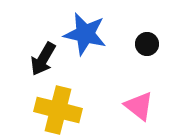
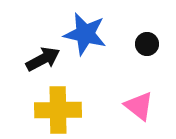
black arrow: rotated 148 degrees counterclockwise
yellow cross: rotated 15 degrees counterclockwise
